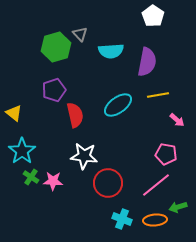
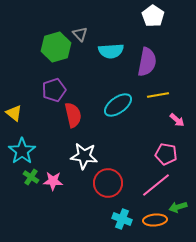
red semicircle: moved 2 px left
